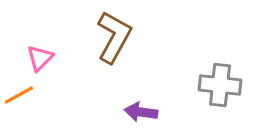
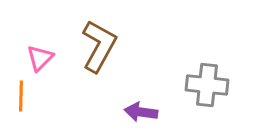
brown L-shape: moved 15 px left, 9 px down
gray cross: moved 13 px left
orange line: moved 2 px right, 1 px down; rotated 60 degrees counterclockwise
